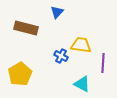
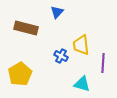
yellow trapezoid: rotated 105 degrees counterclockwise
cyan triangle: rotated 12 degrees counterclockwise
